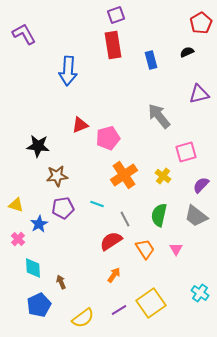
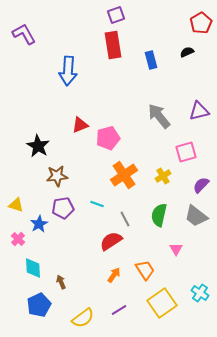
purple triangle: moved 17 px down
black star: rotated 25 degrees clockwise
yellow cross: rotated 21 degrees clockwise
orange trapezoid: moved 21 px down
yellow square: moved 11 px right
